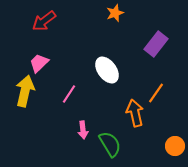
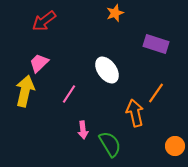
purple rectangle: rotated 70 degrees clockwise
